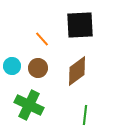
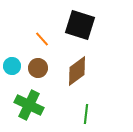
black square: rotated 20 degrees clockwise
green line: moved 1 px right, 1 px up
